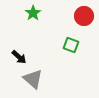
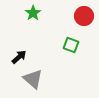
black arrow: rotated 84 degrees counterclockwise
